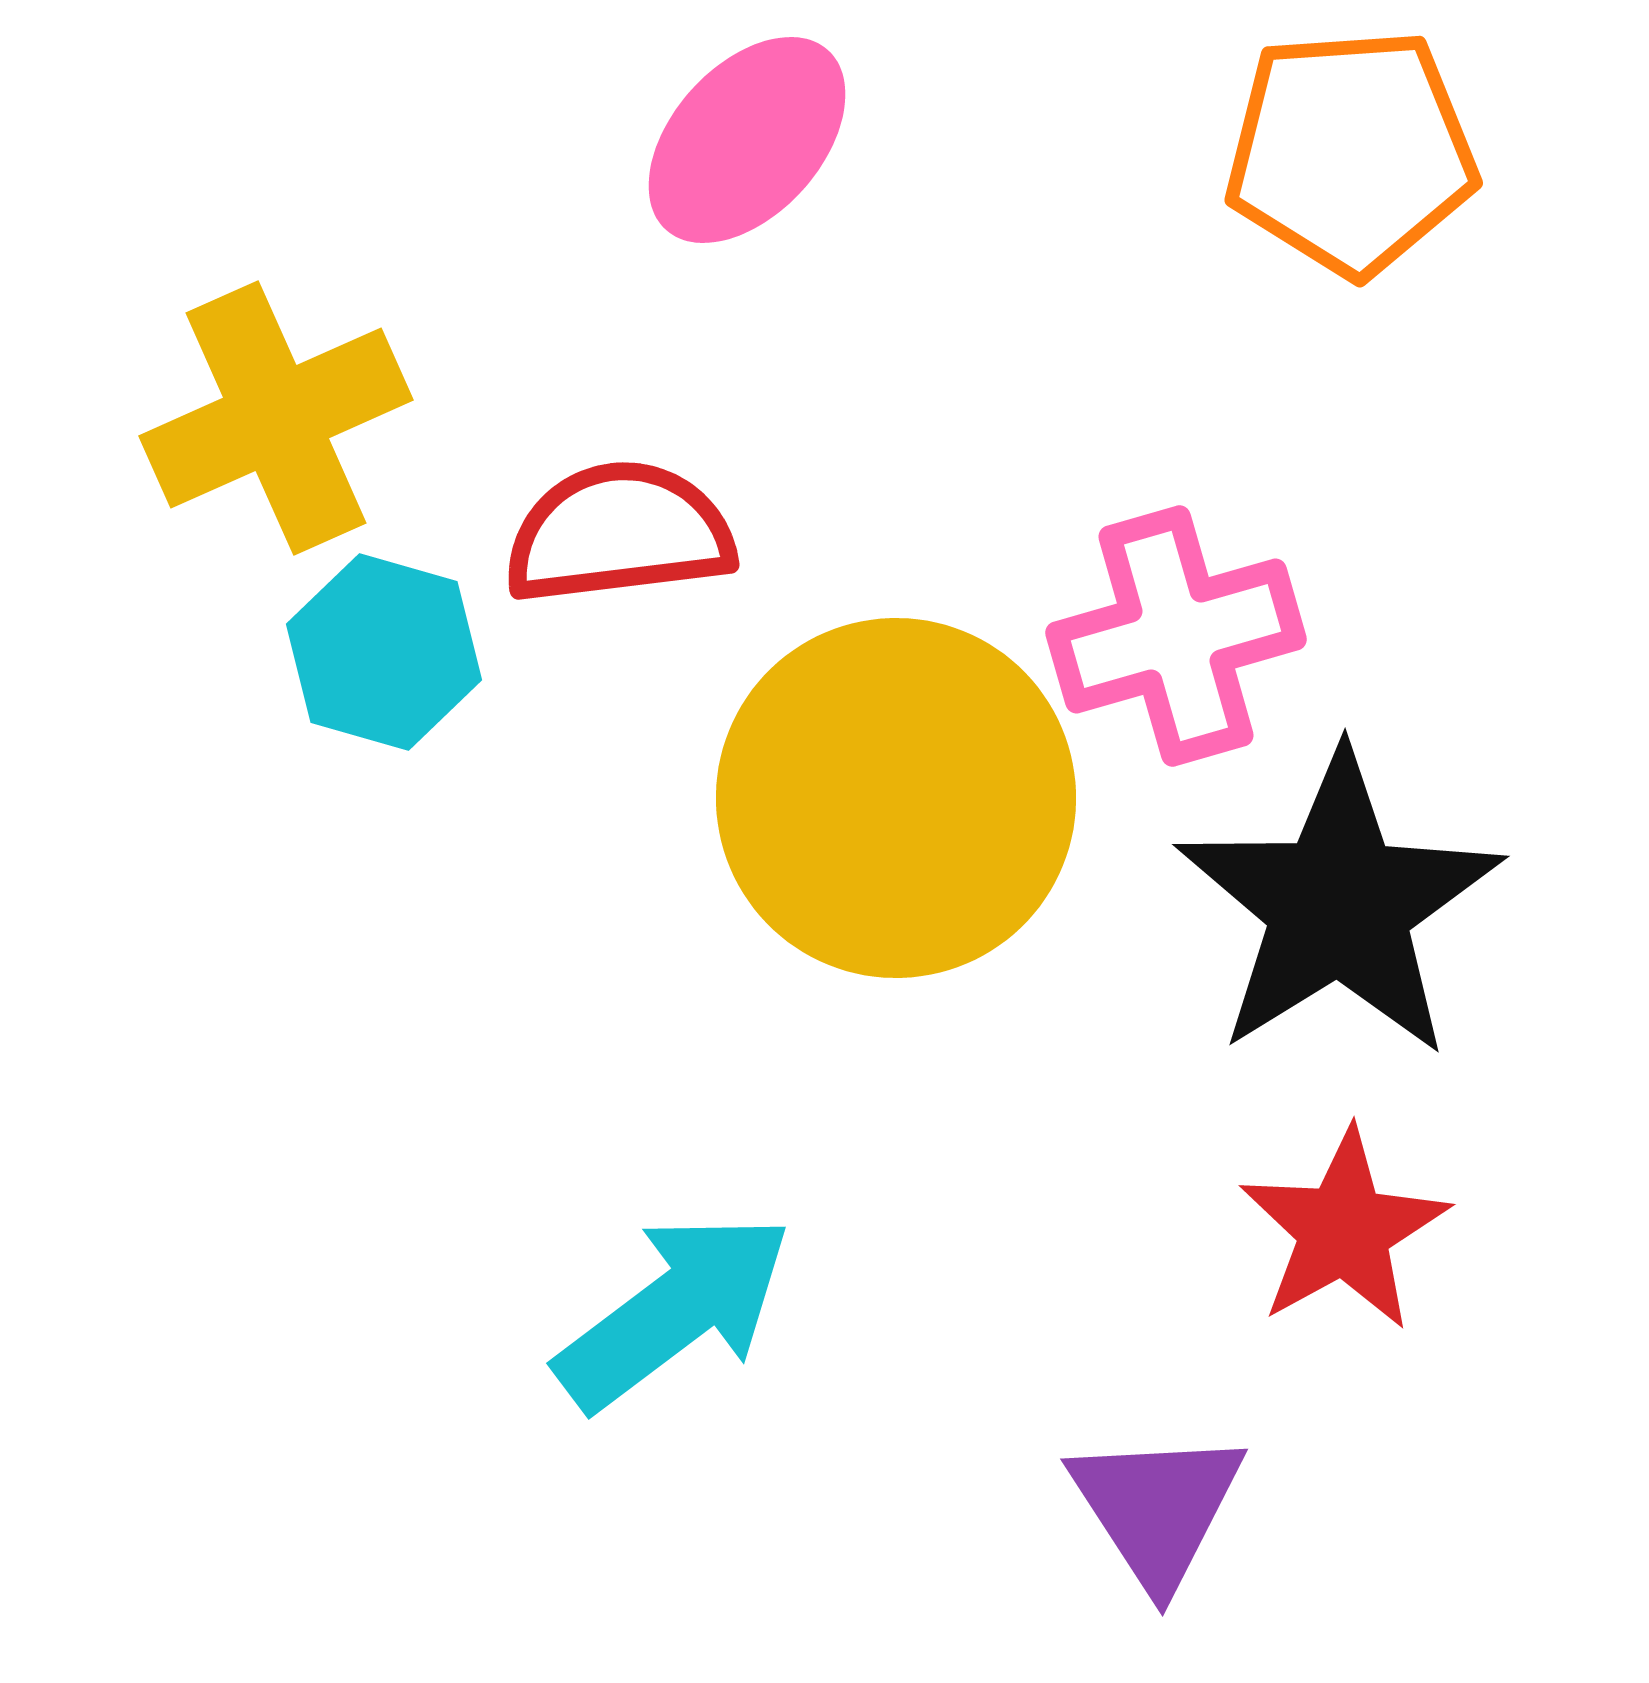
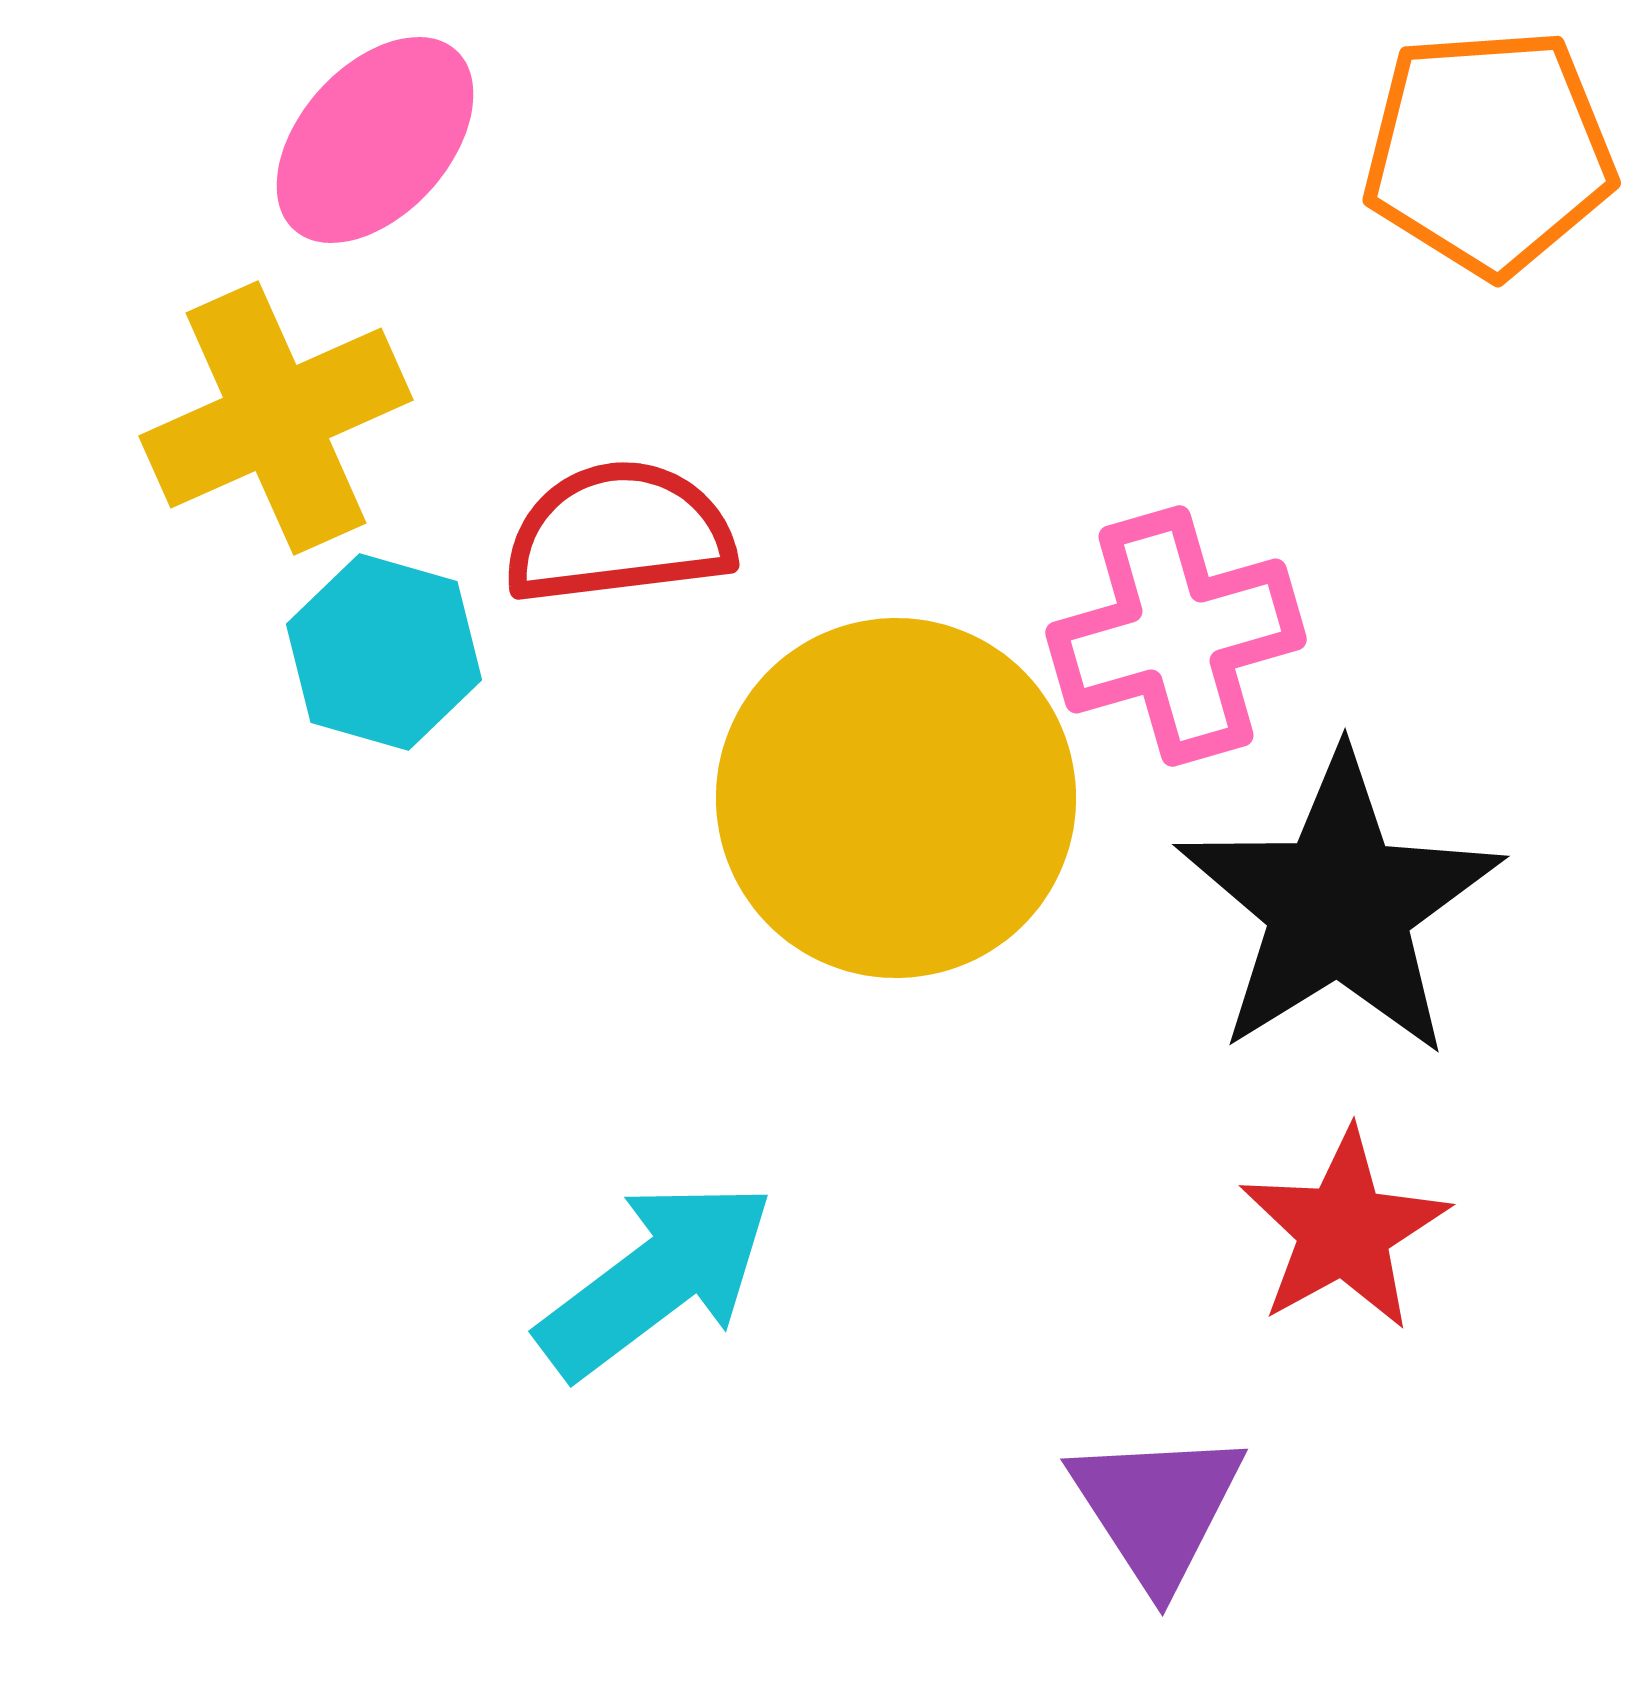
pink ellipse: moved 372 px left
orange pentagon: moved 138 px right
cyan arrow: moved 18 px left, 32 px up
